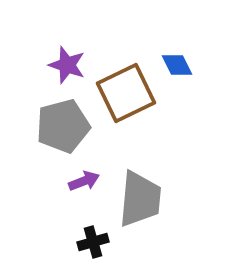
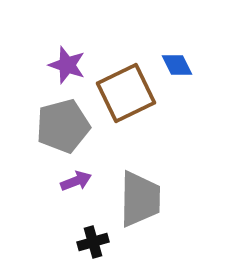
purple arrow: moved 8 px left
gray trapezoid: rotated 4 degrees counterclockwise
